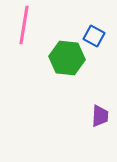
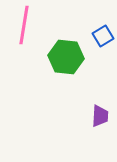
blue square: moved 9 px right; rotated 30 degrees clockwise
green hexagon: moved 1 px left, 1 px up
